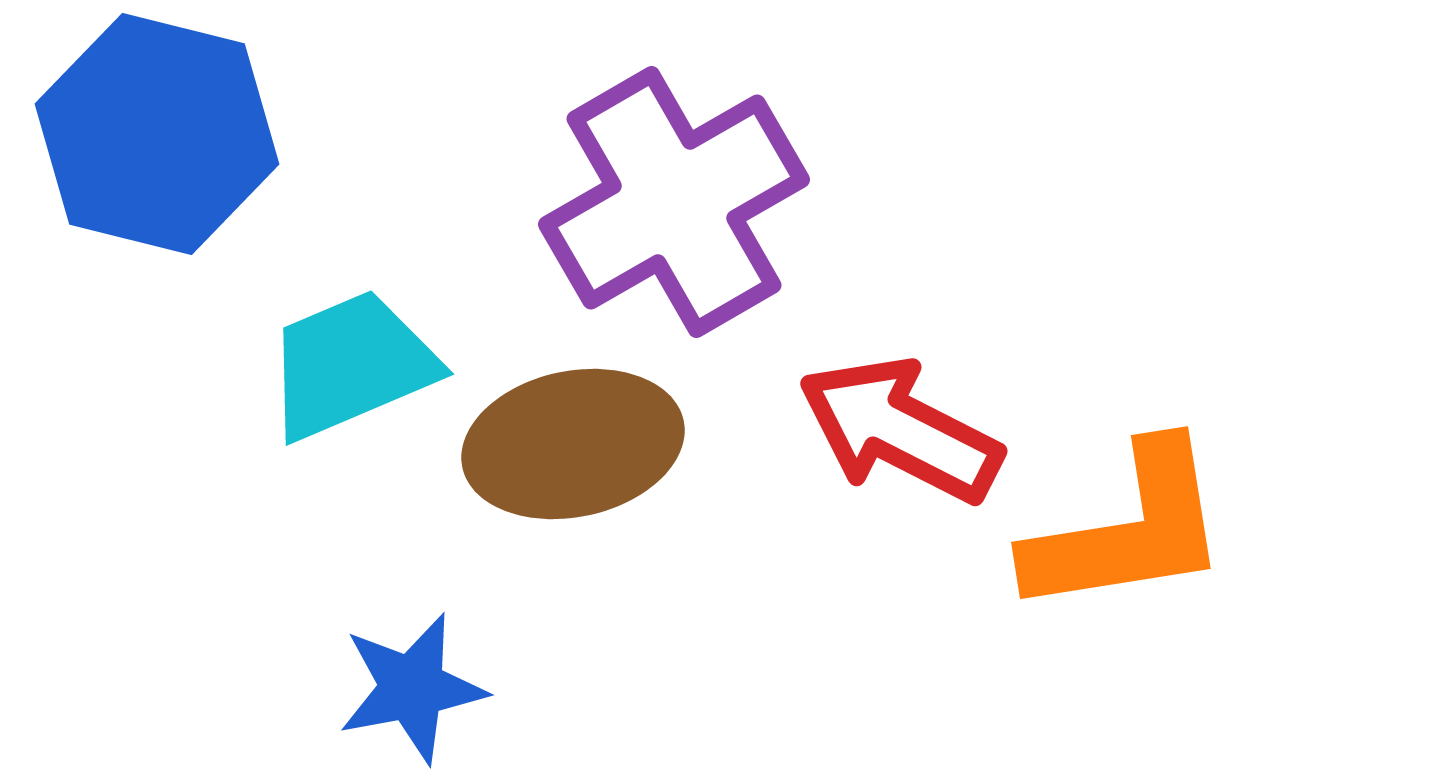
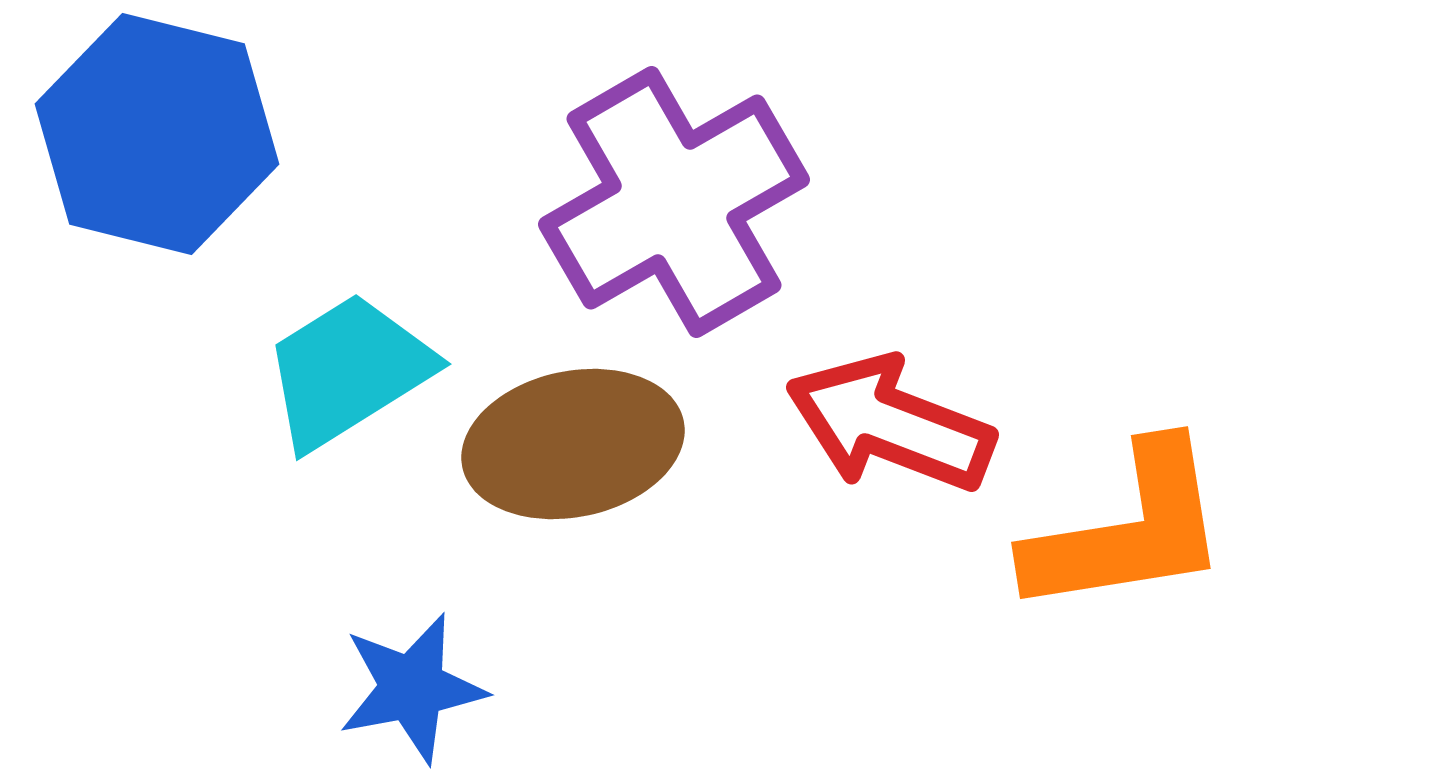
cyan trapezoid: moved 3 px left, 6 px down; rotated 9 degrees counterclockwise
red arrow: moved 10 px left, 6 px up; rotated 6 degrees counterclockwise
